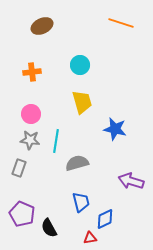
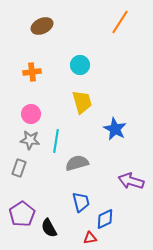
orange line: moved 1 px left, 1 px up; rotated 75 degrees counterclockwise
blue star: rotated 15 degrees clockwise
purple pentagon: rotated 15 degrees clockwise
